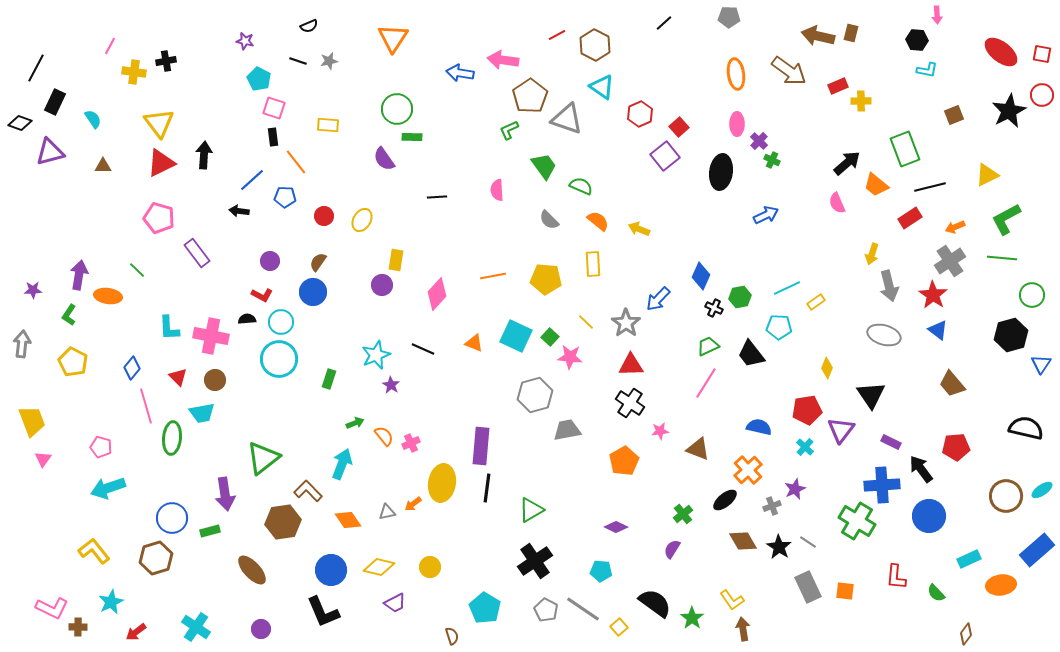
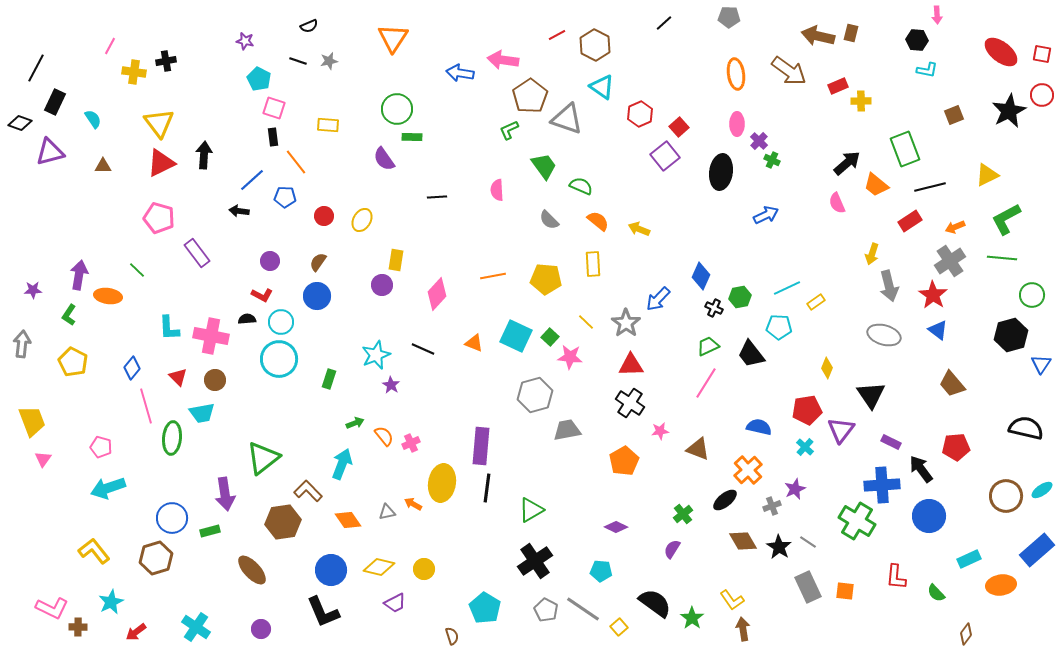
red rectangle at (910, 218): moved 3 px down
blue circle at (313, 292): moved 4 px right, 4 px down
orange arrow at (413, 504): rotated 66 degrees clockwise
yellow circle at (430, 567): moved 6 px left, 2 px down
